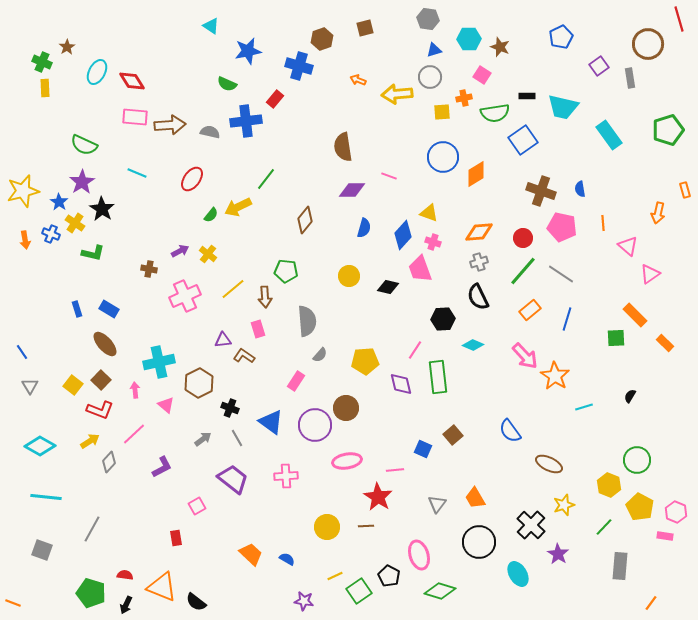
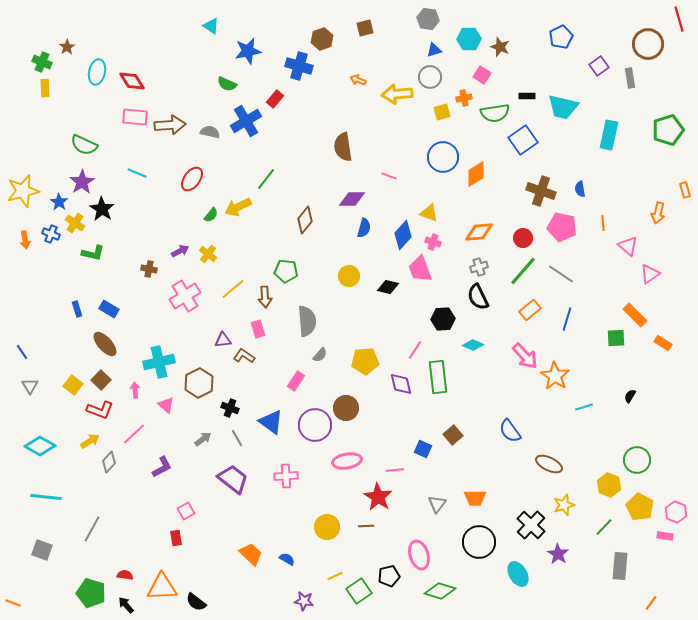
cyan ellipse at (97, 72): rotated 15 degrees counterclockwise
yellow square at (442, 112): rotated 12 degrees counterclockwise
blue cross at (246, 121): rotated 24 degrees counterclockwise
cyan rectangle at (609, 135): rotated 48 degrees clockwise
purple diamond at (352, 190): moved 9 px down
gray cross at (479, 262): moved 5 px down
pink cross at (185, 296): rotated 8 degrees counterclockwise
orange rectangle at (665, 343): moved 2 px left; rotated 12 degrees counterclockwise
orange trapezoid at (475, 498): rotated 60 degrees counterclockwise
pink square at (197, 506): moved 11 px left, 5 px down
black pentagon at (389, 576): rotated 30 degrees clockwise
orange triangle at (162, 587): rotated 24 degrees counterclockwise
black arrow at (126, 605): rotated 114 degrees clockwise
